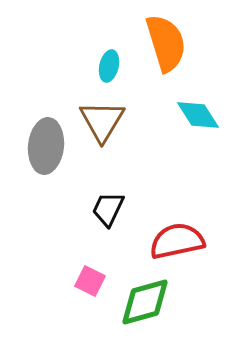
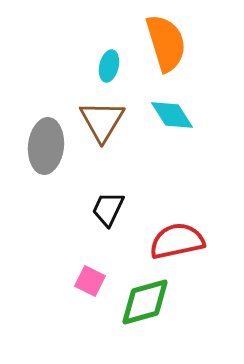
cyan diamond: moved 26 px left
